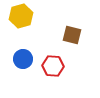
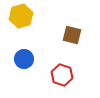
blue circle: moved 1 px right
red hexagon: moved 9 px right, 9 px down; rotated 15 degrees clockwise
